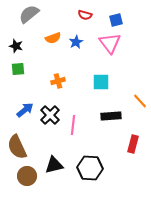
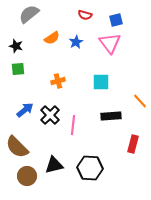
orange semicircle: moved 1 px left; rotated 14 degrees counterclockwise
brown semicircle: rotated 20 degrees counterclockwise
